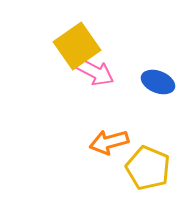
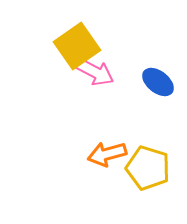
blue ellipse: rotated 16 degrees clockwise
orange arrow: moved 2 px left, 12 px down
yellow pentagon: rotated 6 degrees counterclockwise
